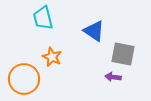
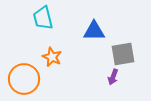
blue triangle: rotated 35 degrees counterclockwise
gray square: rotated 20 degrees counterclockwise
purple arrow: rotated 77 degrees counterclockwise
